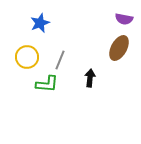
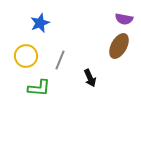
brown ellipse: moved 2 px up
yellow circle: moved 1 px left, 1 px up
black arrow: rotated 150 degrees clockwise
green L-shape: moved 8 px left, 4 px down
